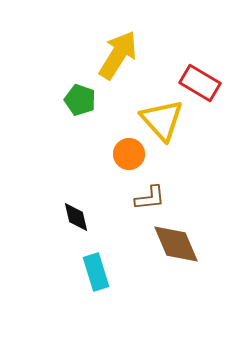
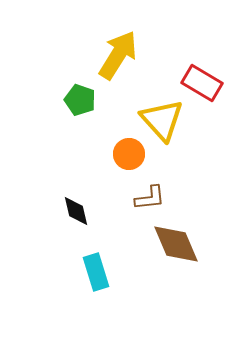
red rectangle: moved 2 px right
black diamond: moved 6 px up
